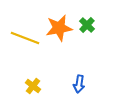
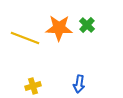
orange star: rotated 12 degrees clockwise
yellow cross: rotated 35 degrees clockwise
